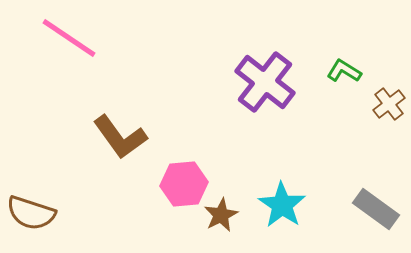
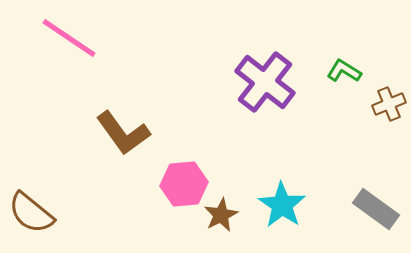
brown cross: rotated 16 degrees clockwise
brown L-shape: moved 3 px right, 4 px up
brown semicircle: rotated 21 degrees clockwise
